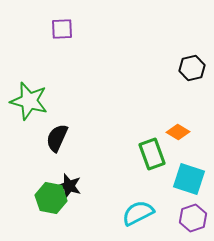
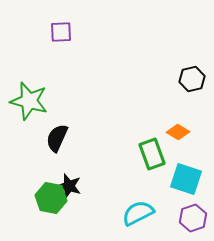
purple square: moved 1 px left, 3 px down
black hexagon: moved 11 px down
cyan square: moved 3 px left
